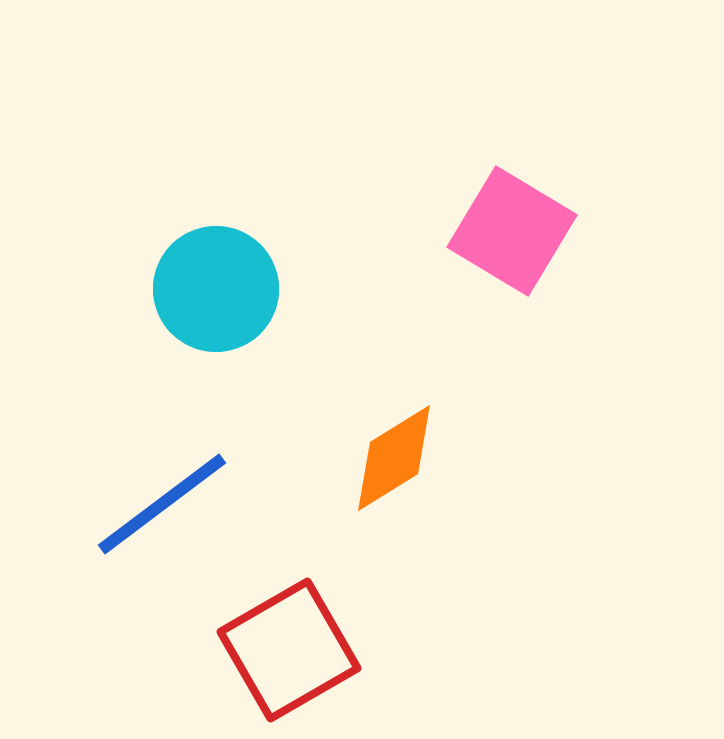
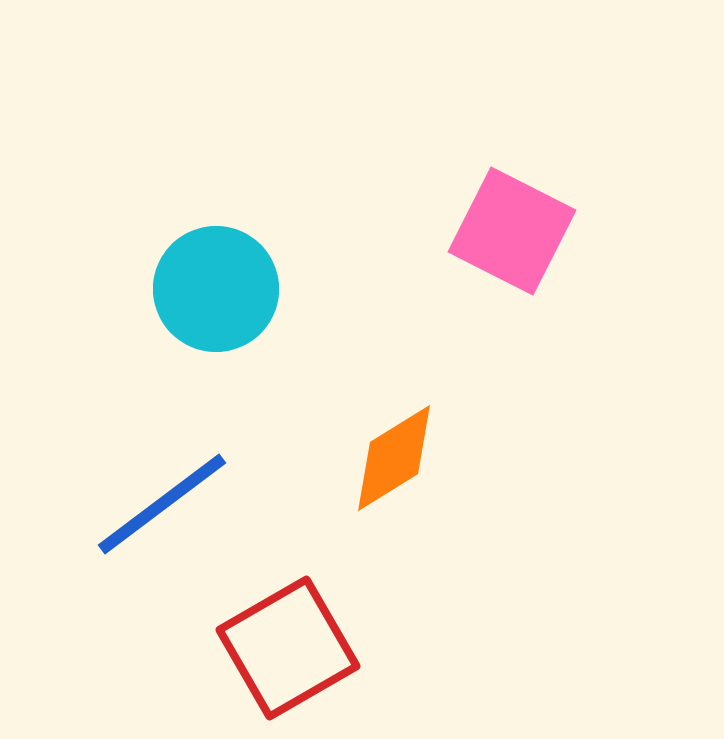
pink square: rotated 4 degrees counterclockwise
red square: moved 1 px left, 2 px up
